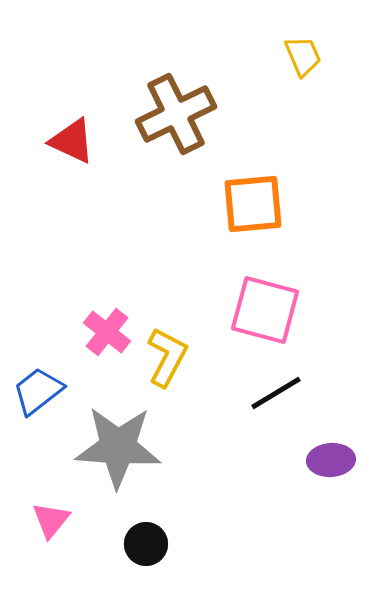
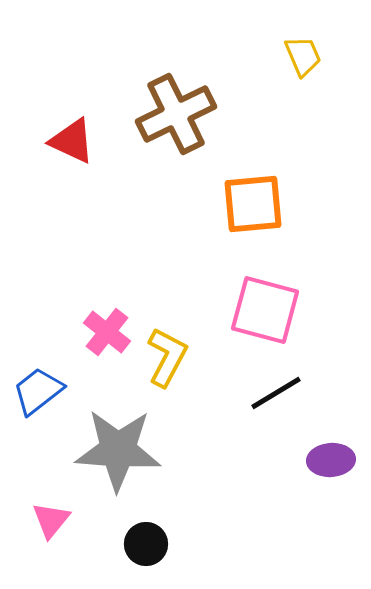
gray star: moved 3 px down
